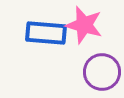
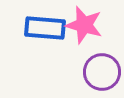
blue rectangle: moved 1 px left, 5 px up
